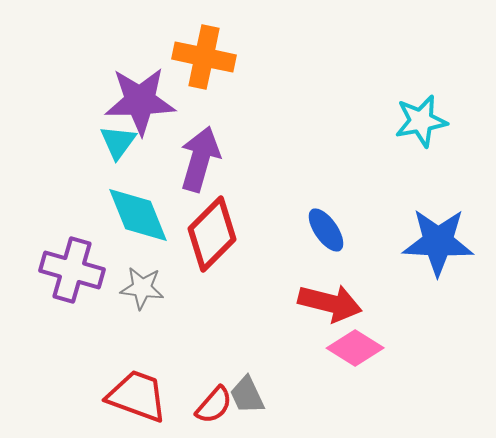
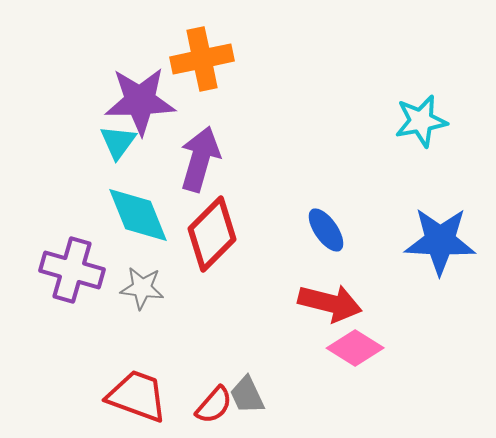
orange cross: moved 2 px left, 2 px down; rotated 24 degrees counterclockwise
blue star: moved 2 px right, 1 px up
